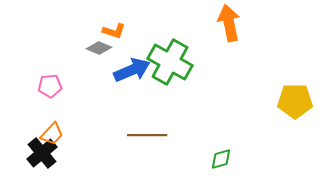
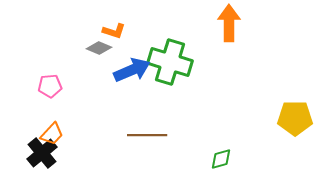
orange arrow: rotated 12 degrees clockwise
green cross: rotated 12 degrees counterclockwise
yellow pentagon: moved 17 px down
